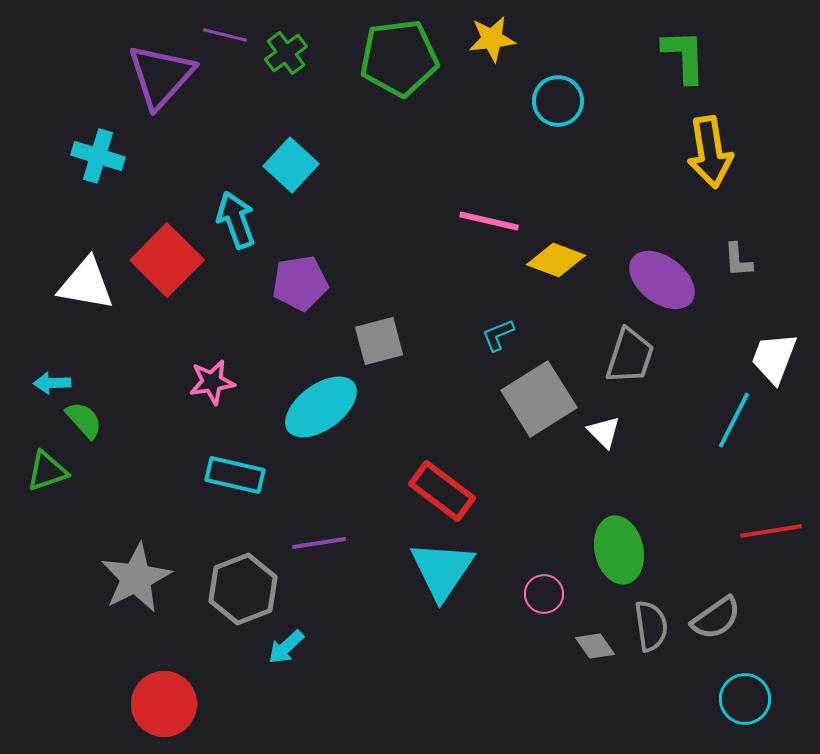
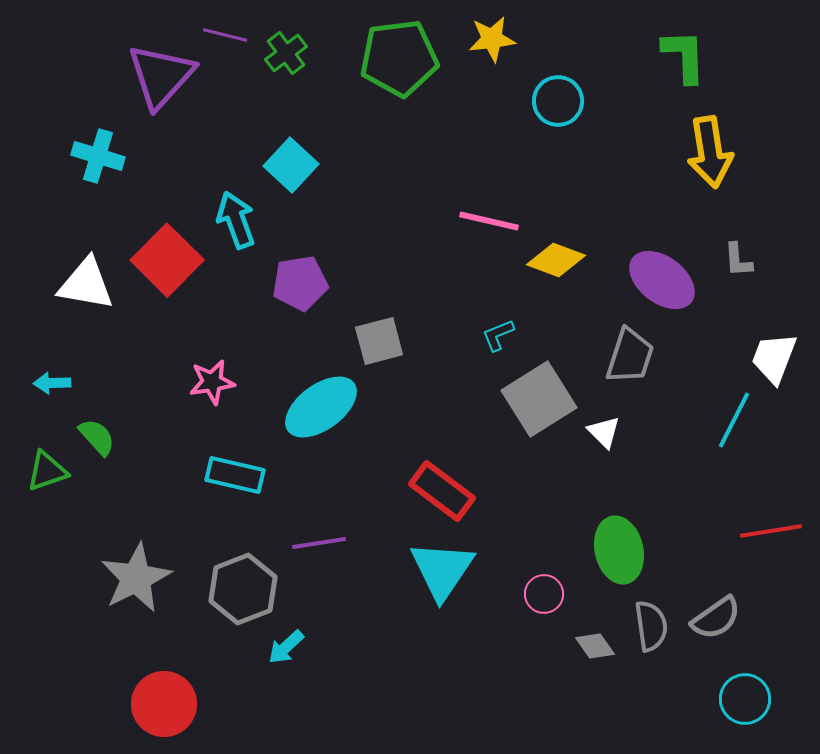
green semicircle at (84, 420): moved 13 px right, 17 px down
